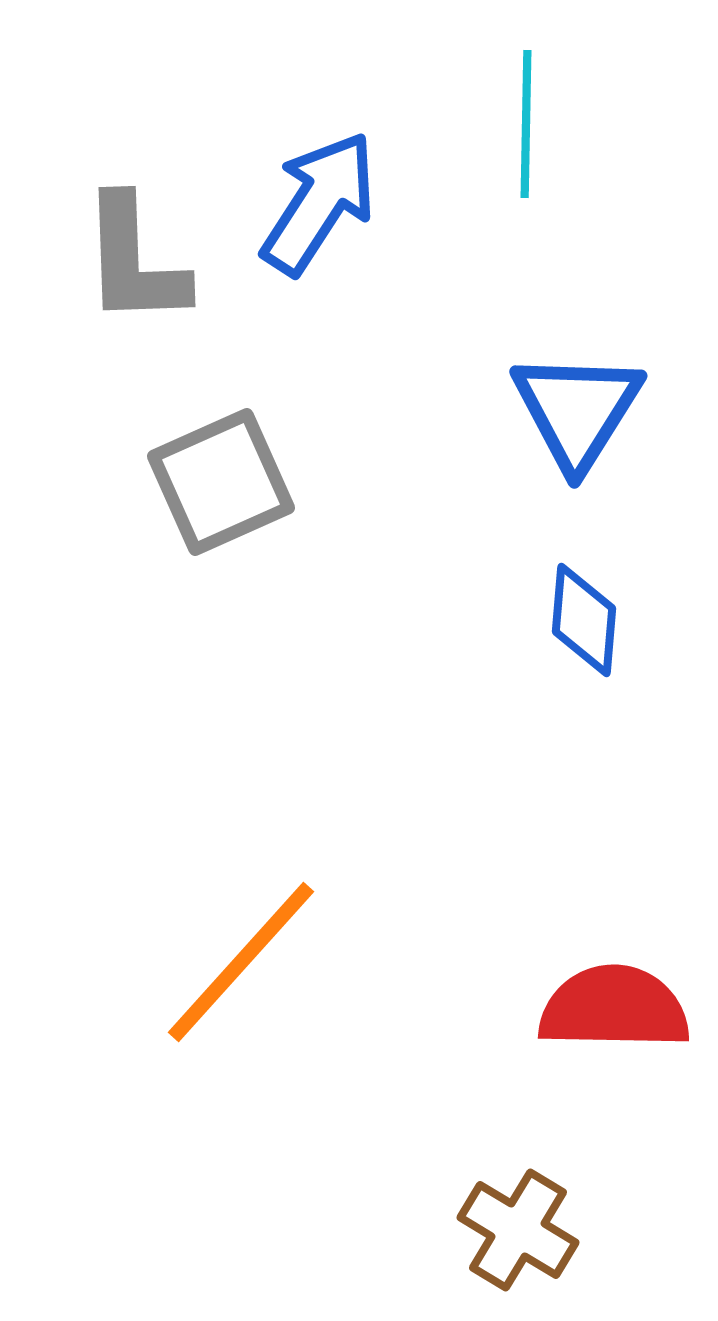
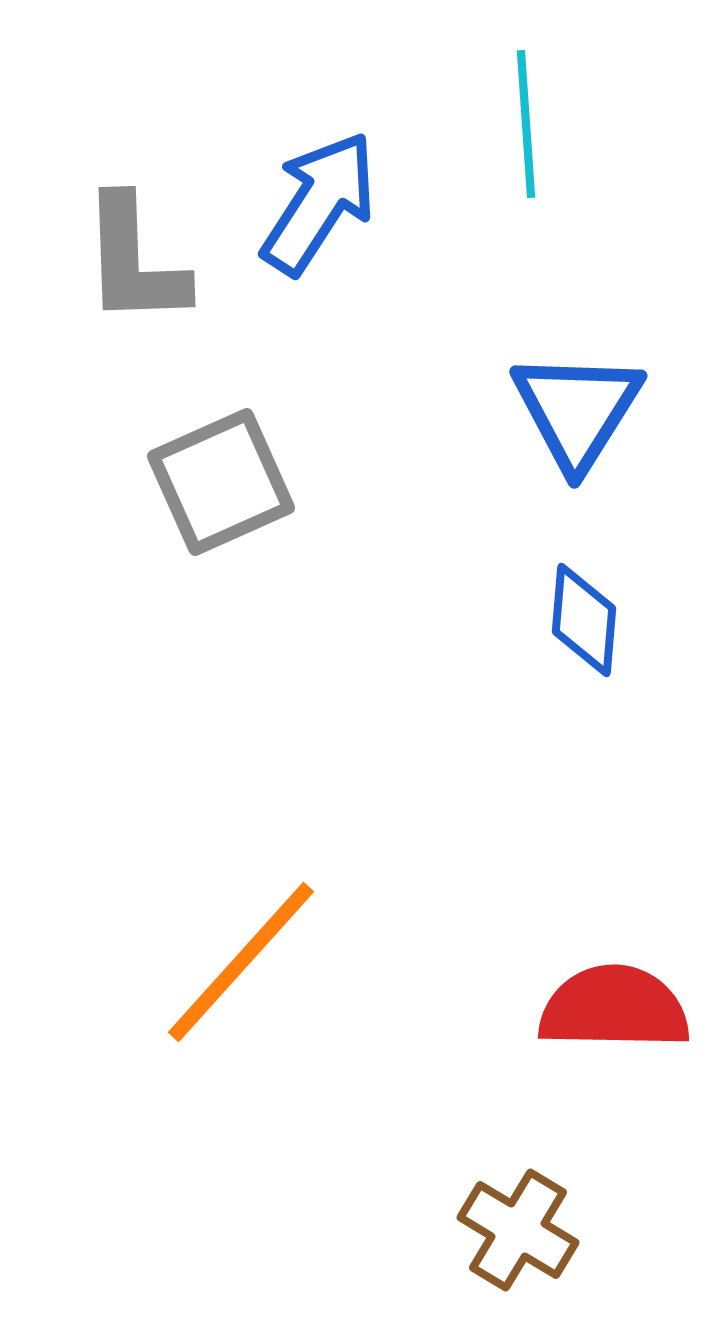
cyan line: rotated 5 degrees counterclockwise
